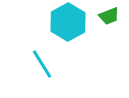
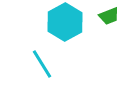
cyan hexagon: moved 3 px left
